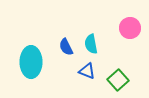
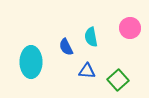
cyan semicircle: moved 7 px up
blue triangle: rotated 18 degrees counterclockwise
